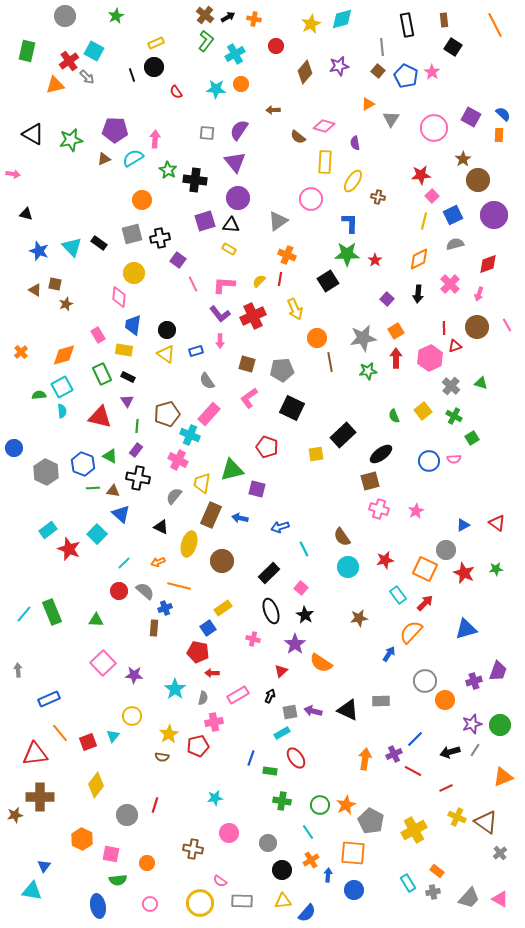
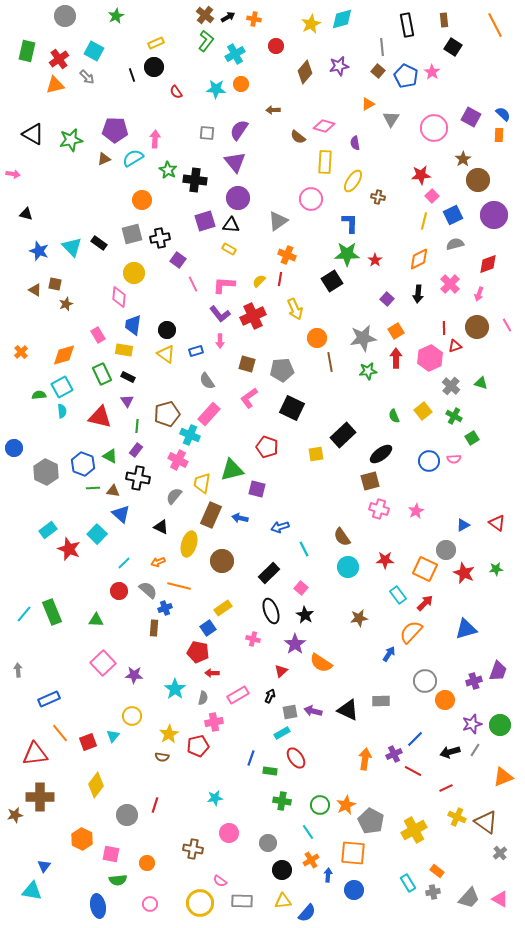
red cross at (69, 61): moved 10 px left, 2 px up
black square at (328, 281): moved 4 px right
red star at (385, 560): rotated 12 degrees clockwise
gray semicircle at (145, 591): moved 3 px right, 1 px up
